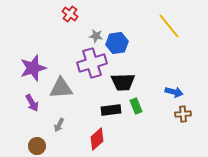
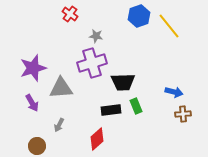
blue hexagon: moved 22 px right, 27 px up; rotated 10 degrees counterclockwise
